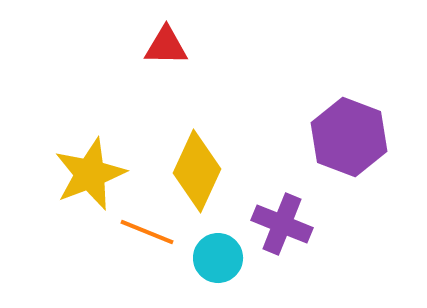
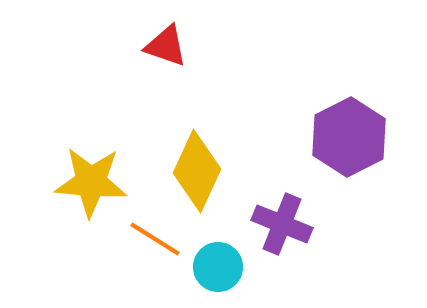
red triangle: rotated 18 degrees clockwise
purple hexagon: rotated 12 degrees clockwise
yellow star: moved 1 px right, 8 px down; rotated 26 degrees clockwise
orange line: moved 8 px right, 7 px down; rotated 10 degrees clockwise
cyan circle: moved 9 px down
